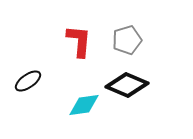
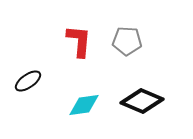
gray pentagon: moved 1 px down; rotated 20 degrees clockwise
black diamond: moved 15 px right, 16 px down
